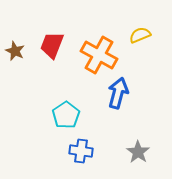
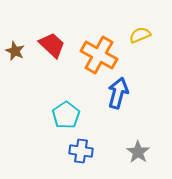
red trapezoid: rotated 112 degrees clockwise
